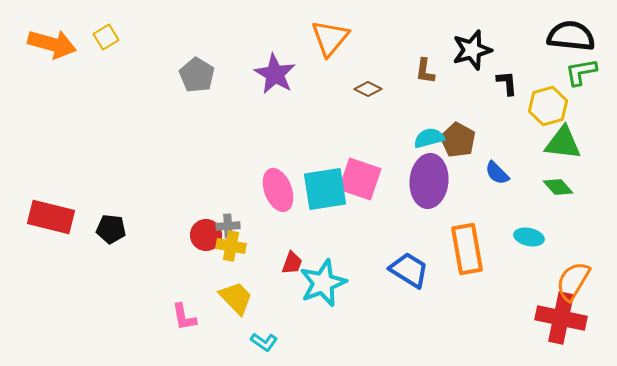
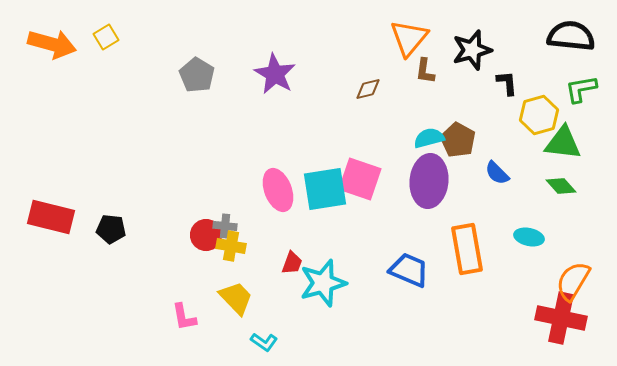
orange triangle: moved 79 px right
green L-shape: moved 17 px down
brown diamond: rotated 40 degrees counterclockwise
yellow hexagon: moved 9 px left, 9 px down
green diamond: moved 3 px right, 1 px up
gray cross: moved 3 px left; rotated 10 degrees clockwise
blue trapezoid: rotated 9 degrees counterclockwise
cyan star: rotated 6 degrees clockwise
